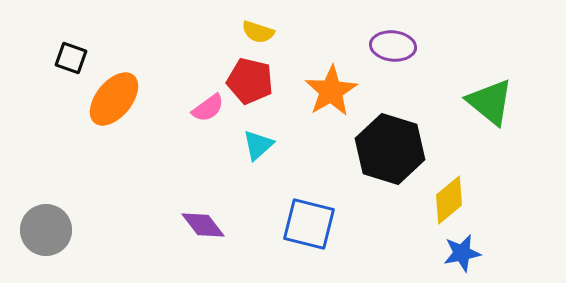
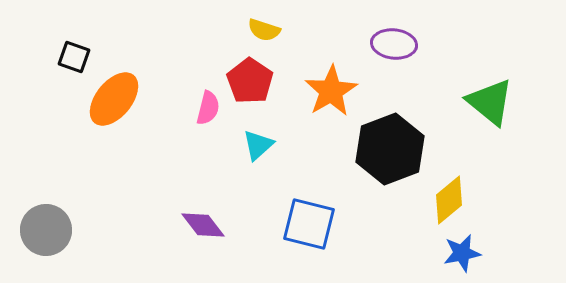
yellow semicircle: moved 6 px right, 2 px up
purple ellipse: moved 1 px right, 2 px up
black square: moved 3 px right, 1 px up
red pentagon: rotated 21 degrees clockwise
pink semicircle: rotated 40 degrees counterclockwise
black hexagon: rotated 22 degrees clockwise
